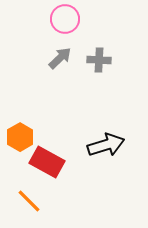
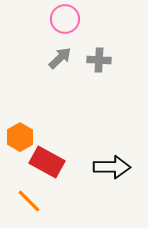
black arrow: moved 6 px right, 22 px down; rotated 18 degrees clockwise
